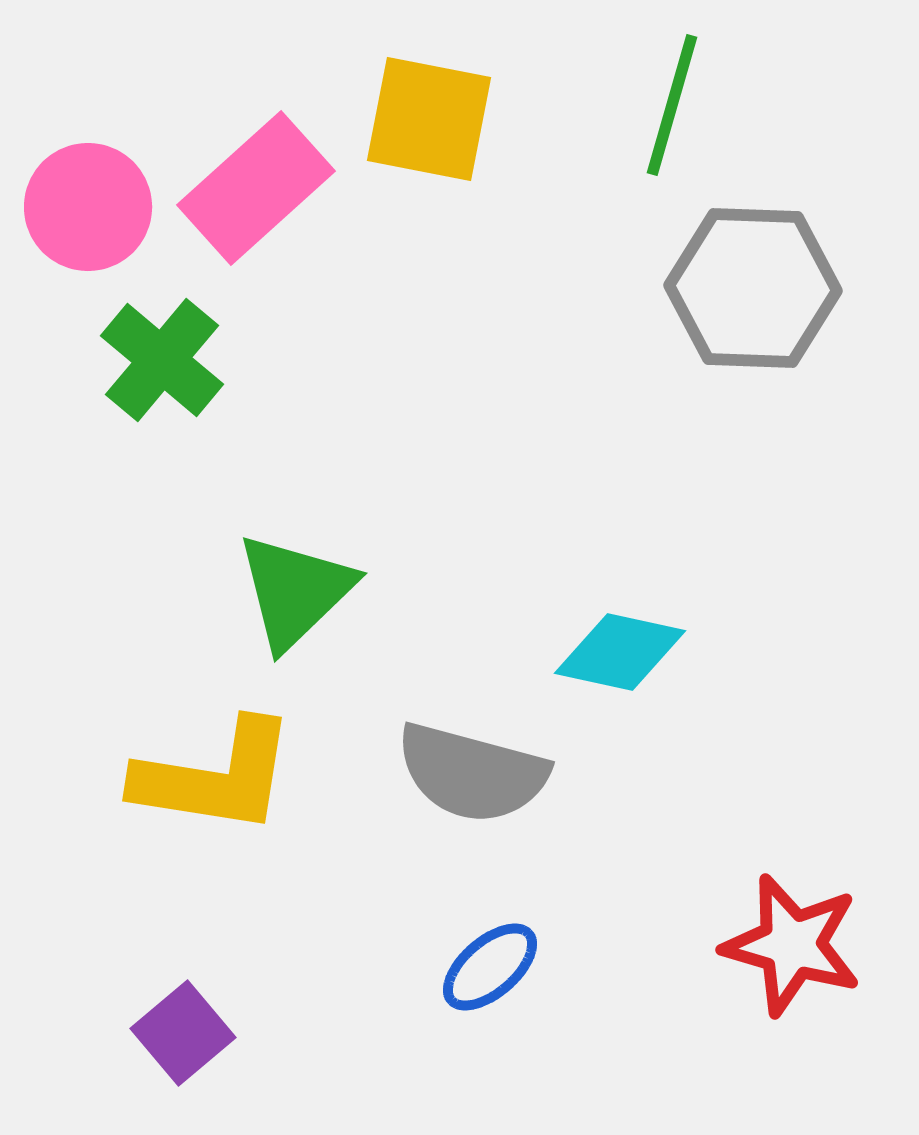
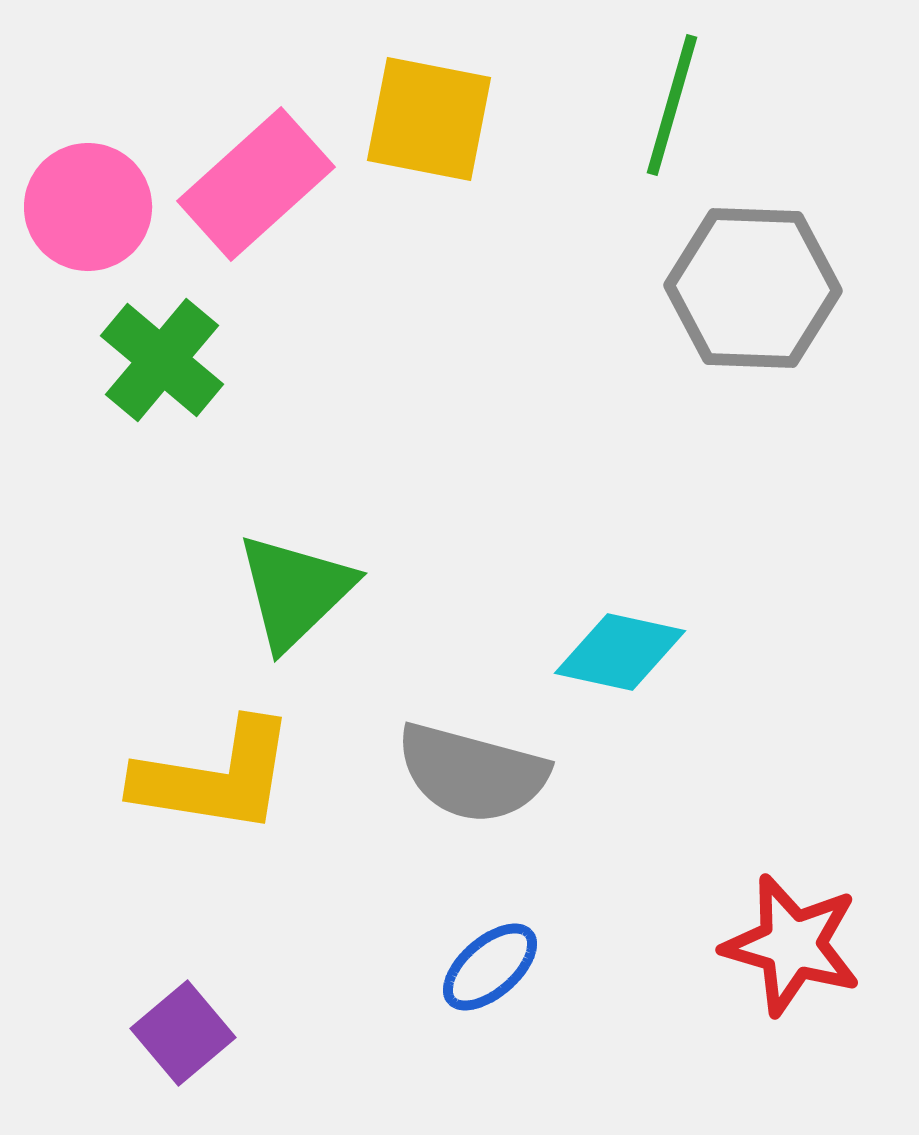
pink rectangle: moved 4 px up
